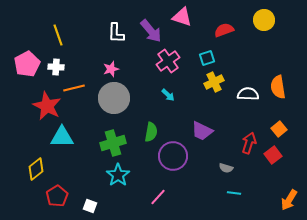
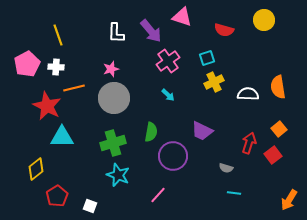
red semicircle: rotated 144 degrees counterclockwise
cyan star: rotated 15 degrees counterclockwise
pink line: moved 2 px up
